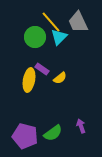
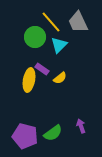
cyan triangle: moved 8 px down
